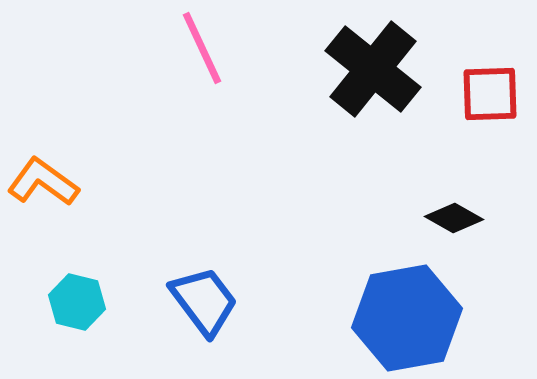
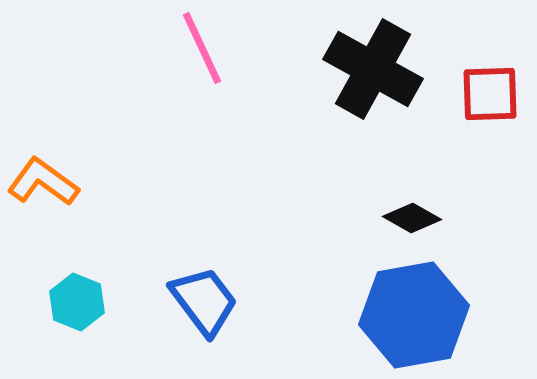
black cross: rotated 10 degrees counterclockwise
black diamond: moved 42 px left
cyan hexagon: rotated 8 degrees clockwise
blue hexagon: moved 7 px right, 3 px up
